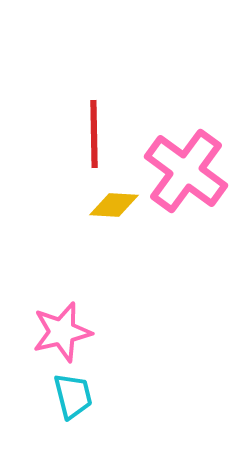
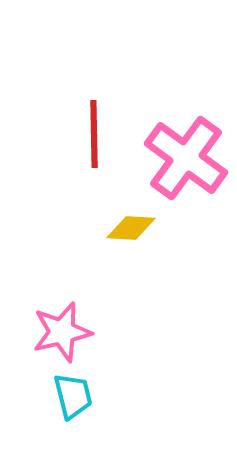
pink cross: moved 13 px up
yellow diamond: moved 17 px right, 23 px down
